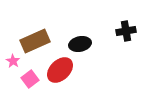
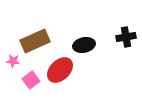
black cross: moved 6 px down
black ellipse: moved 4 px right, 1 px down
pink star: rotated 24 degrees counterclockwise
pink square: moved 1 px right, 1 px down
